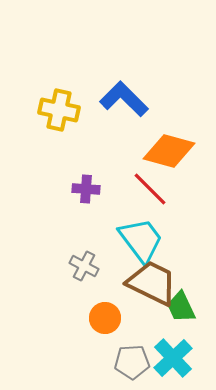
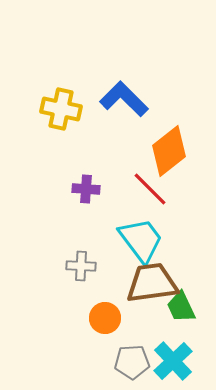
yellow cross: moved 2 px right, 1 px up
orange diamond: rotated 54 degrees counterclockwise
gray cross: moved 3 px left; rotated 24 degrees counterclockwise
brown trapezoid: rotated 34 degrees counterclockwise
cyan cross: moved 3 px down
